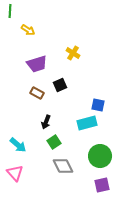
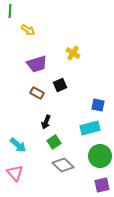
cyan rectangle: moved 3 px right, 5 px down
gray diamond: moved 1 px up; rotated 20 degrees counterclockwise
